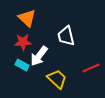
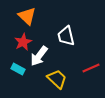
orange triangle: moved 2 px up
red star: rotated 24 degrees counterclockwise
cyan rectangle: moved 4 px left, 4 px down
